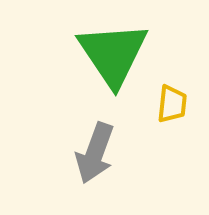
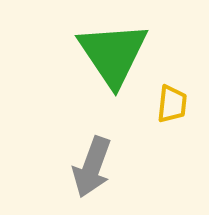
gray arrow: moved 3 px left, 14 px down
